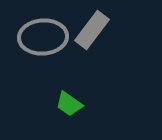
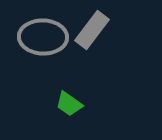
gray ellipse: rotated 6 degrees clockwise
